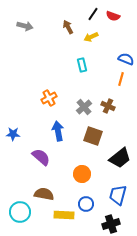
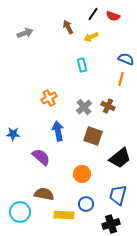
gray arrow: moved 7 px down; rotated 35 degrees counterclockwise
